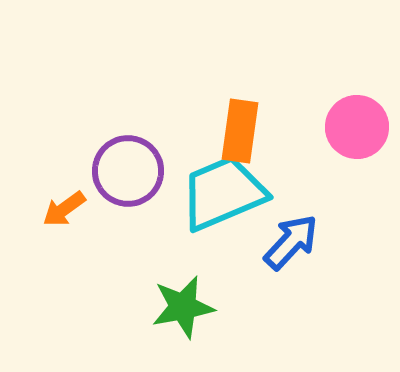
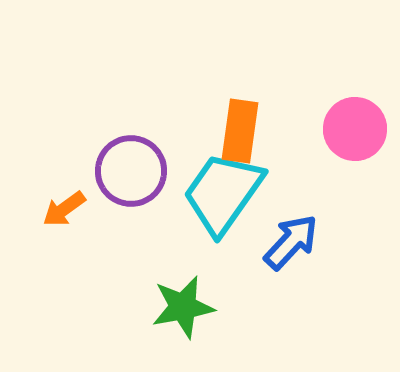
pink circle: moved 2 px left, 2 px down
purple circle: moved 3 px right
cyan trapezoid: rotated 32 degrees counterclockwise
